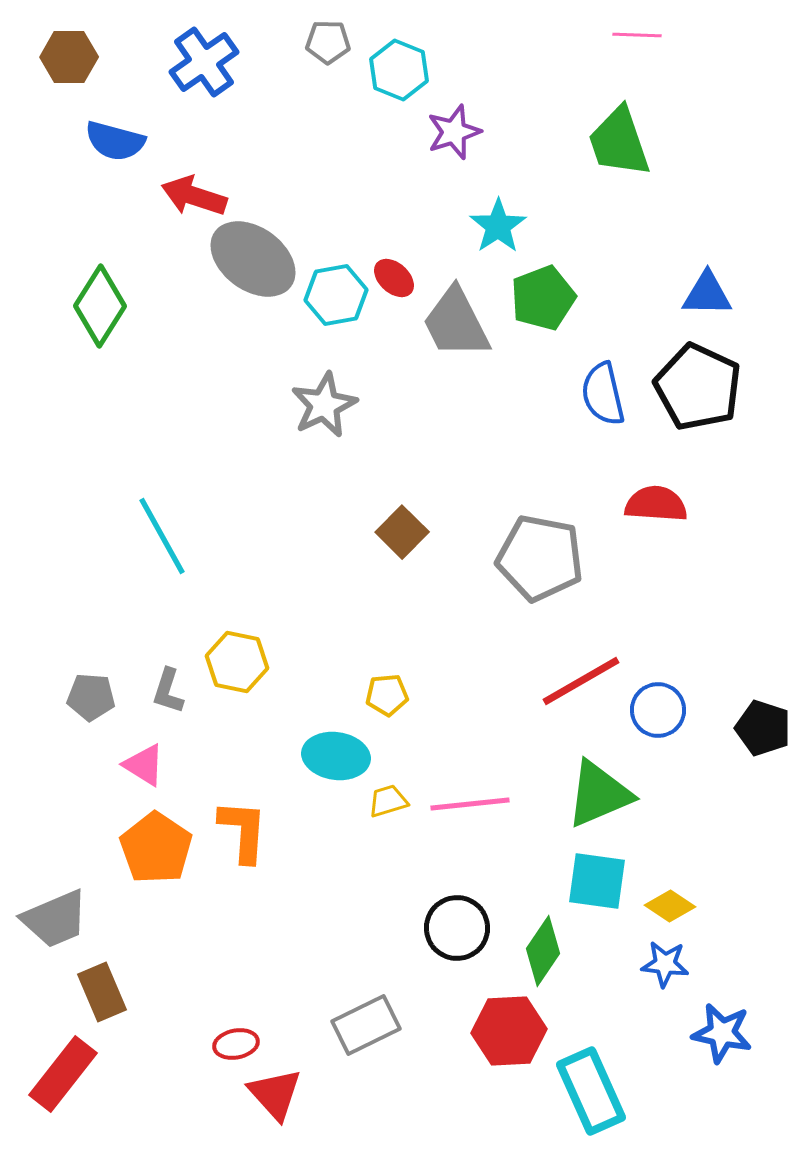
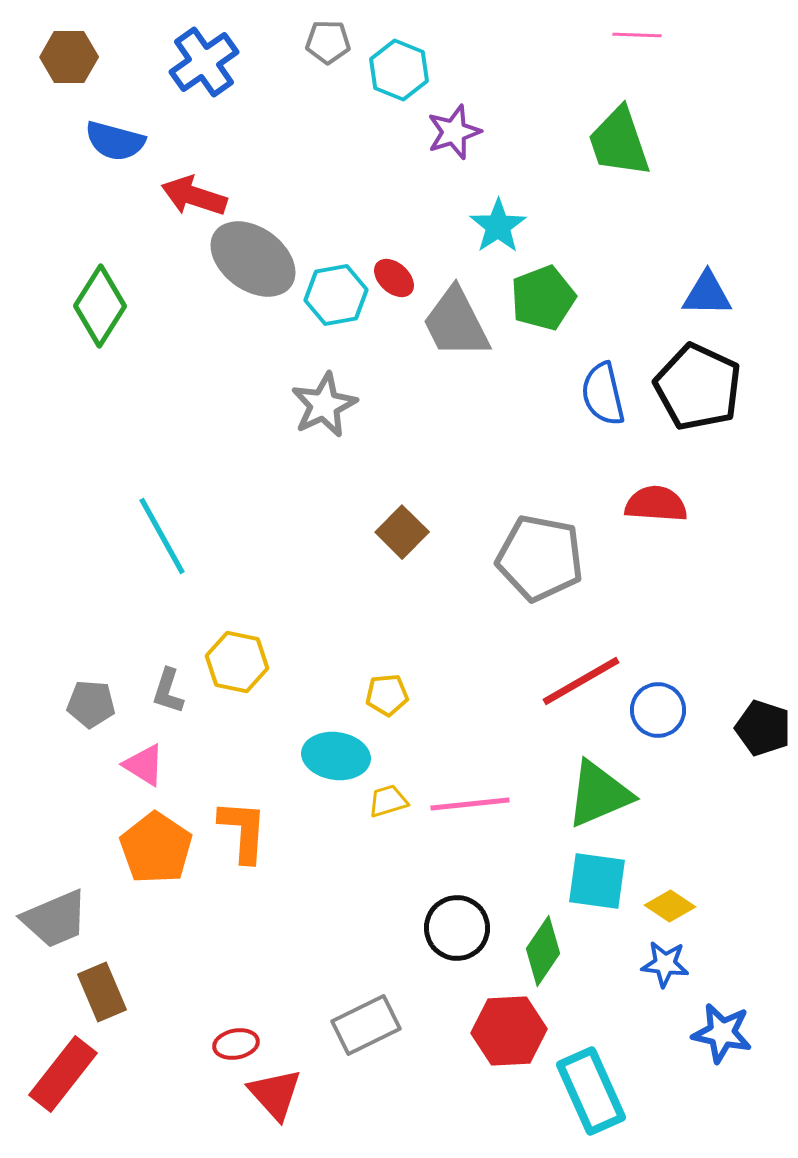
gray pentagon at (91, 697): moved 7 px down
